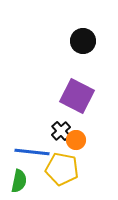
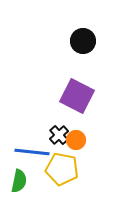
black cross: moved 2 px left, 4 px down
